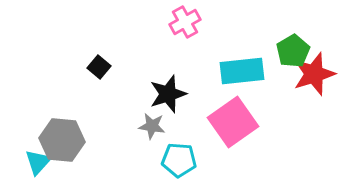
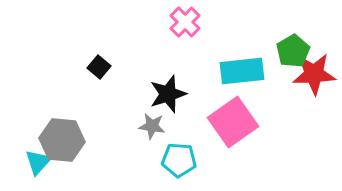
pink cross: rotated 16 degrees counterclockwise
red star: rotated 15 degrees clockwise
